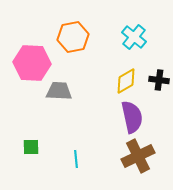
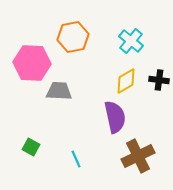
cyan cross: moved 3 px left, 4 px down
purple semicircle: moved 17 px left
green square: rotated 30 degrees clockwise
cyan line: rotated 18 degrees counterclockwise
